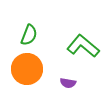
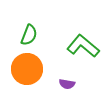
purple semicircle: moved 1 px left, 1 px down
